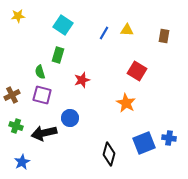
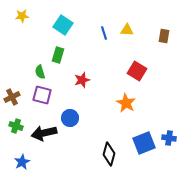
yellow star: moved 4 px right
blue line: rotated 48 degrees counterclockwise
brown cross: moved 2 px down
